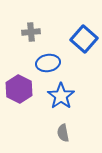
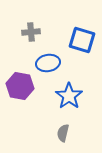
blue square: moved 2 px left, 1 px down; rotated 24 degrees counterclockwise
purple hexagon: moved 1 px right, 3 px up; rotated 16 degrees counterclockwise
blue star: moved 8 px right
gray semicircle: rotated 24 degrees clockwise
